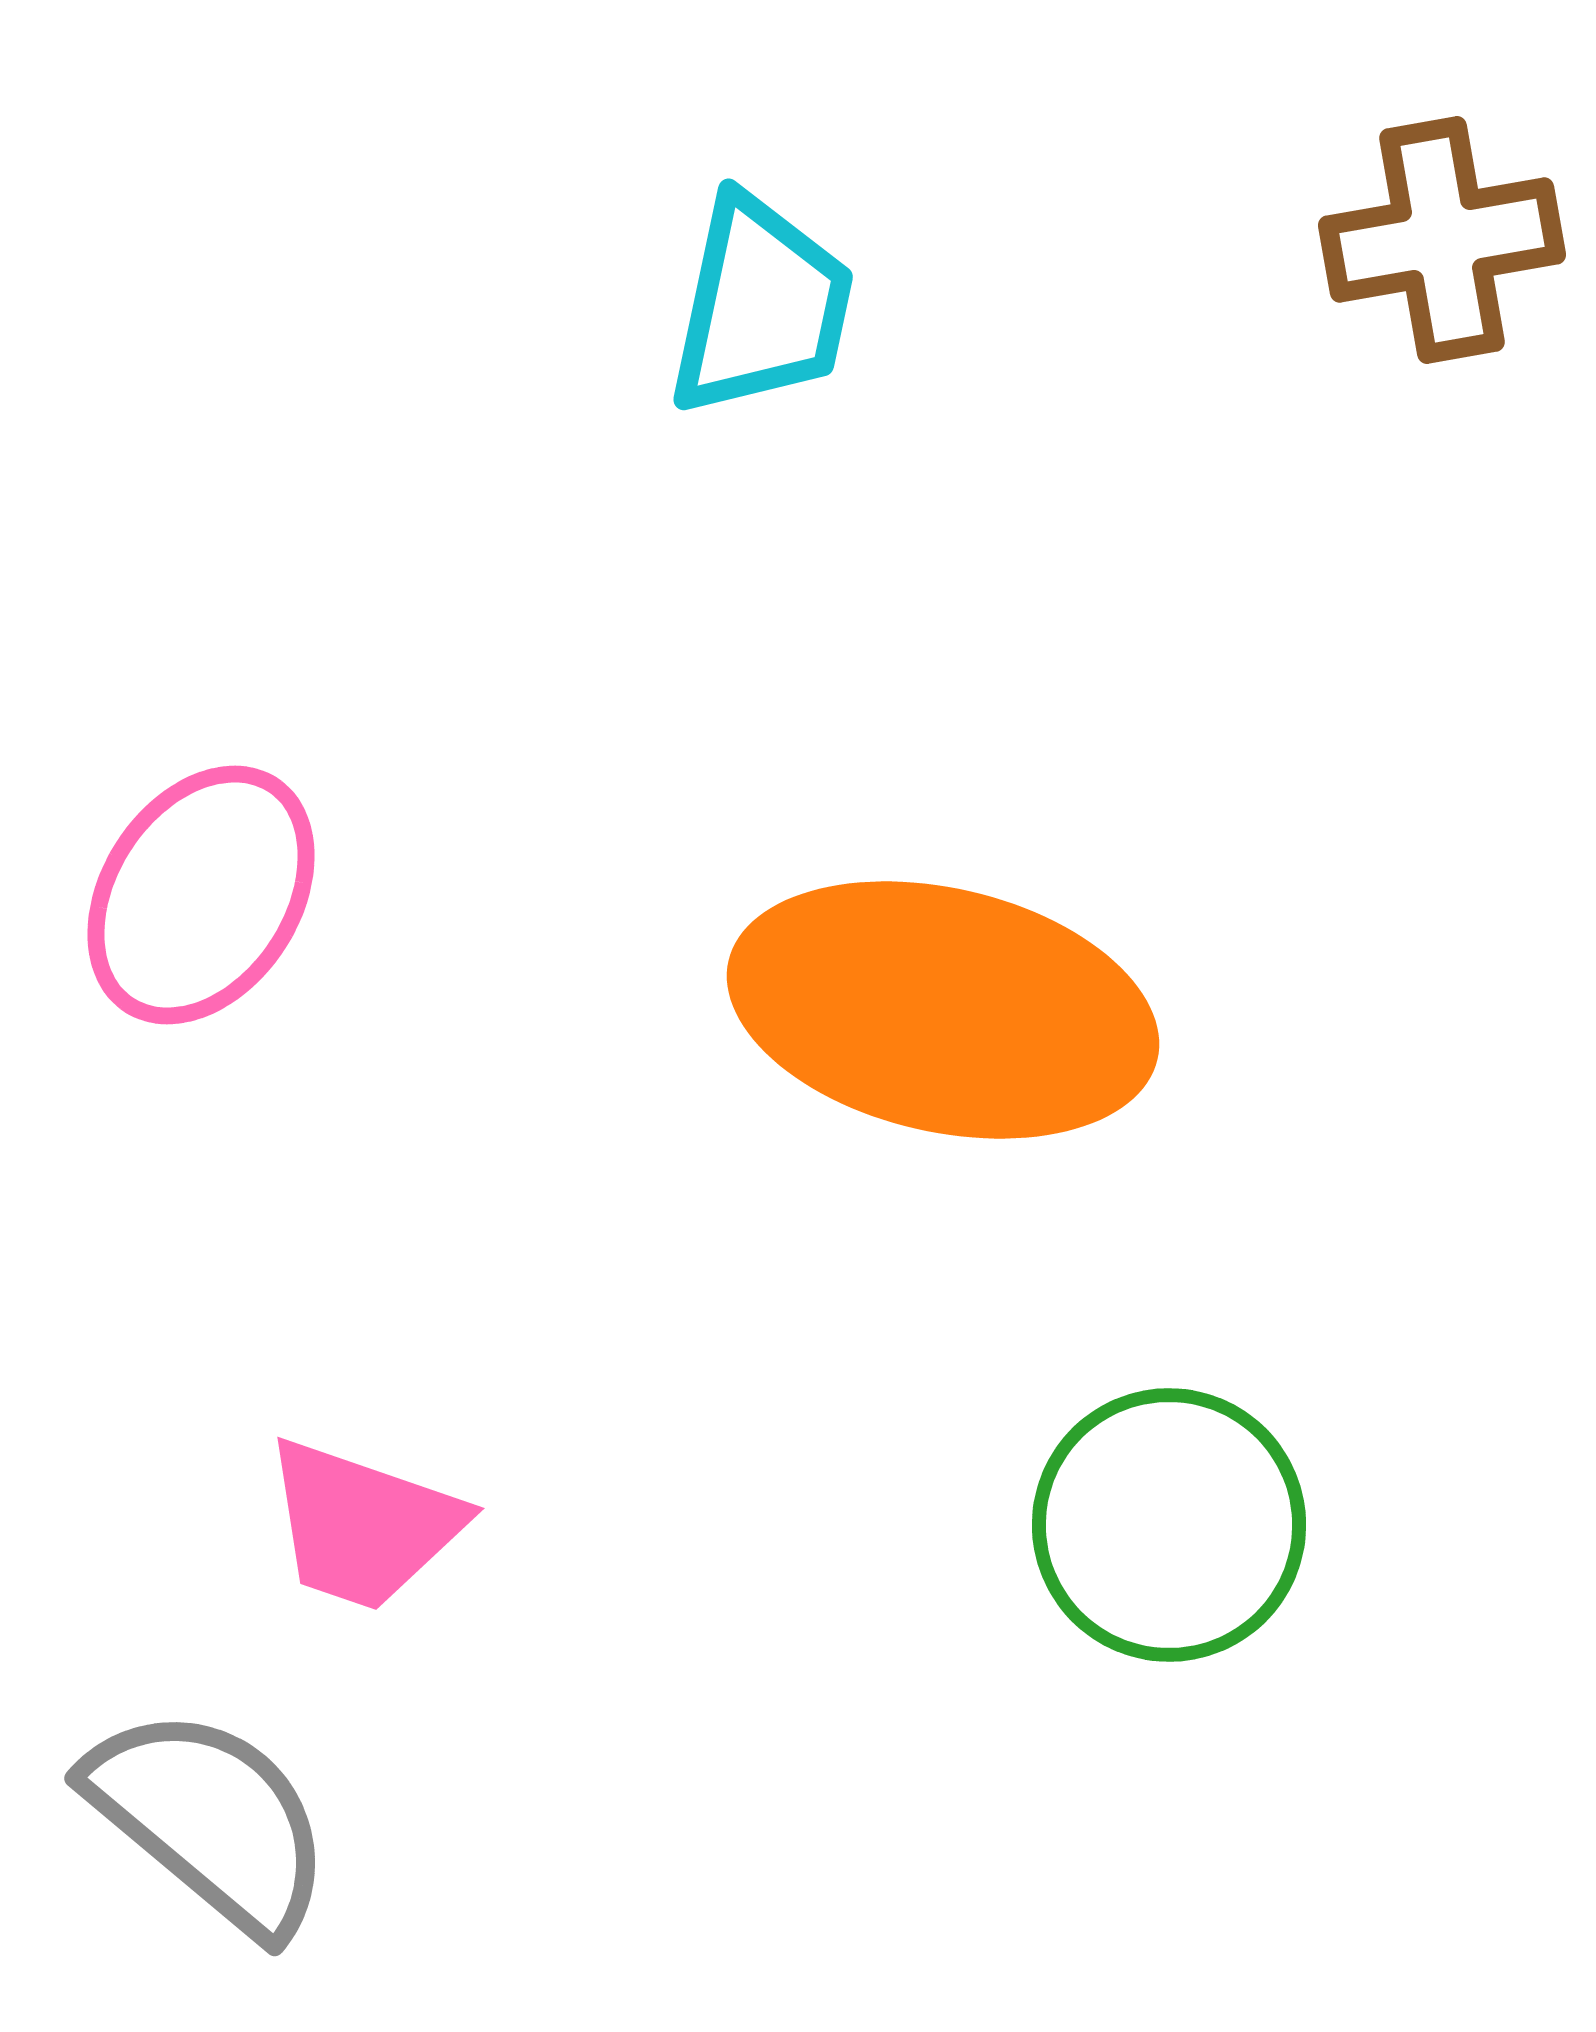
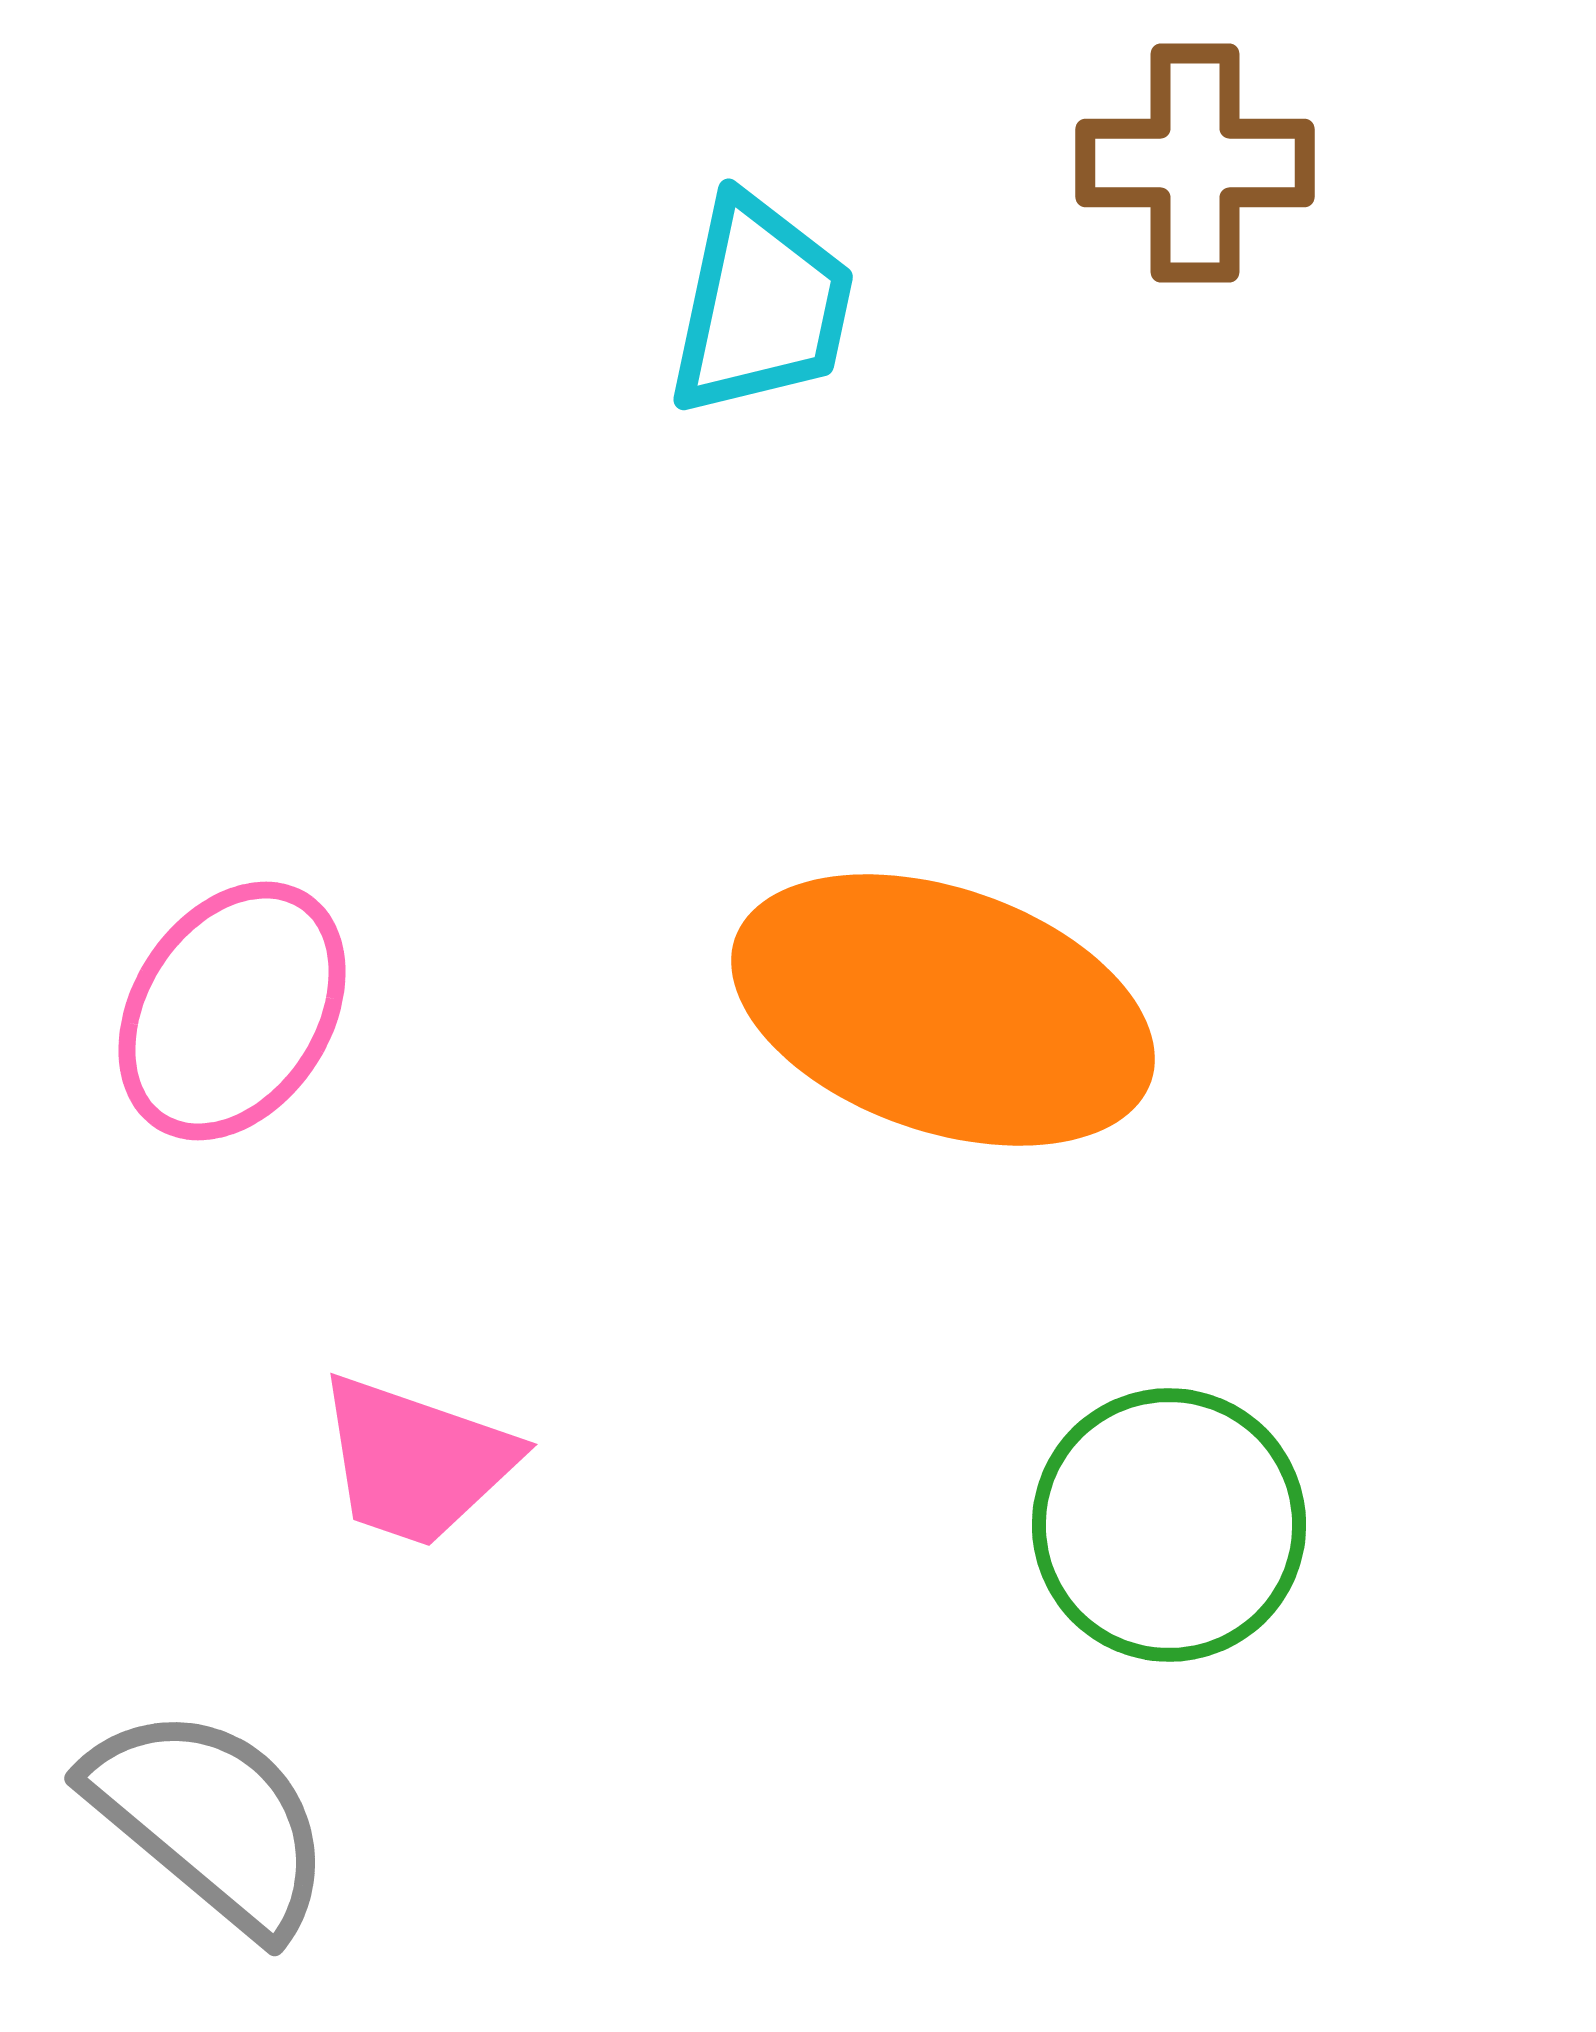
brown cross: moved 247 px left, 77 px up; rotated 10 degrees clockwise
pink ellipse: moved 31 px right, 116 px down
orange ellipse: rotated 6 degrees clockwise
pink trapezoid: moved 53 px right, 64 px up
